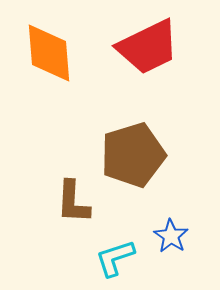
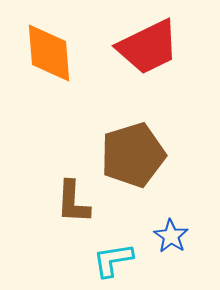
cyan L-shape: moved 2 px left, 2 px down; rotated 9 degrees clockwise
